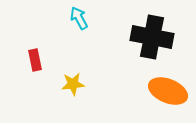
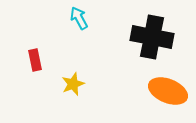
yellow star: rotated 15 degrees counterclockwise
